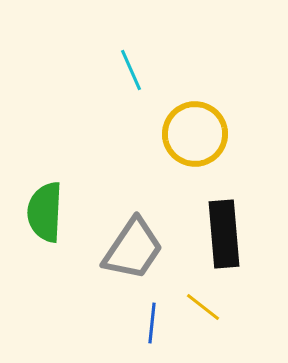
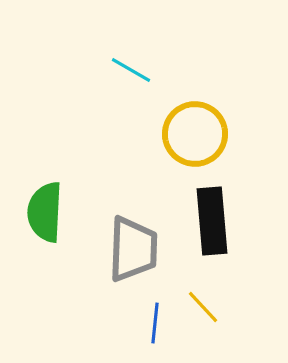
cyan line: rotated 36 degrees counterclockwise
black rectangle: moved 12 px left, 13 px up
gray trapezoid: rotated 32 degrees counterclockwise
yellow line: rotated 9 degrees clockwise
blue line: moved 3 px right
